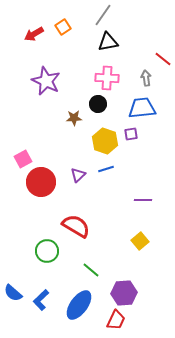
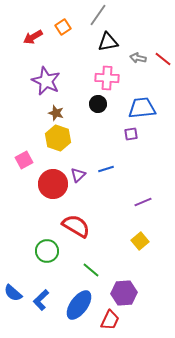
gray line: moved 5 px left
red arrow: moved 1 px left, 3 px down
gray arrow: moved 8 px left, 20 px up; rotated 70 degrees counterclockwise
brown star: moved 18 px left, 5 px up; rotated 21 degrees clockwise
yellow hexagon: moved 47 px left, 3 px up
pink square: moved 1 px right, 1 px down
red circle: moved 12 px right, 2 px down
purple line: moved 2 px down; rotated 24 degrees counterclockwise
red trapezoid: moved 6 px left
